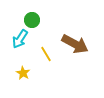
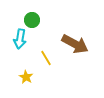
cyan arrow: rotated 24 degrees counterclockwise
yellow line: moved 4 px down
yellow star: moved 3 px right, 4 px down
